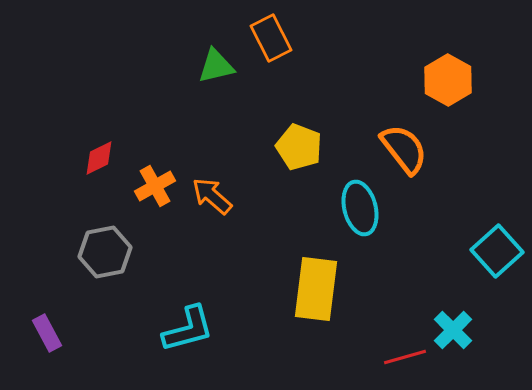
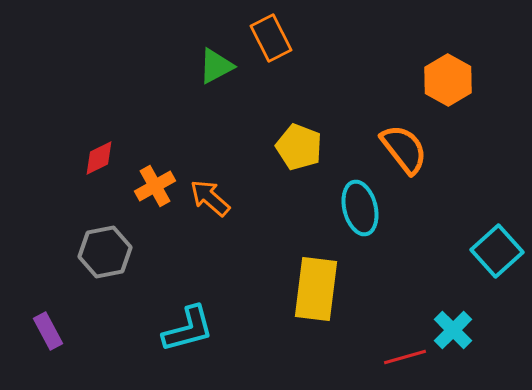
green triangle: rotated 15 degrees counterclockwise
orange arrow: moved 2 px left, 2 px down
purple rectangle: moved 1 px right, 2 px up
